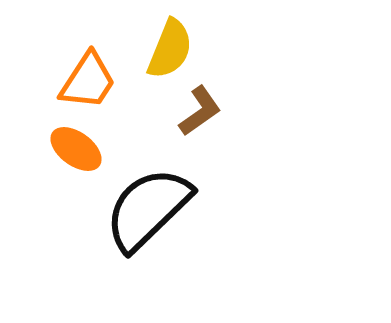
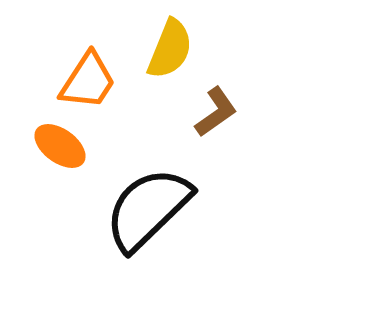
brown L-shape: moved 16 px right, 1 px down
orange ellipse: moved 16 px left, 3 px up
